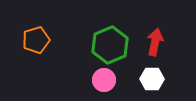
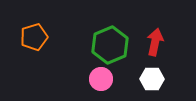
orange pentagon: moved 2 px left, 3 px up
pink circle: moved 3 px left, 1 px up
